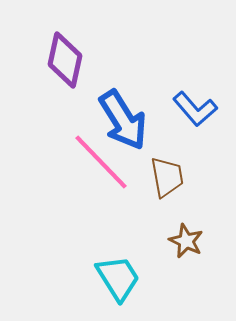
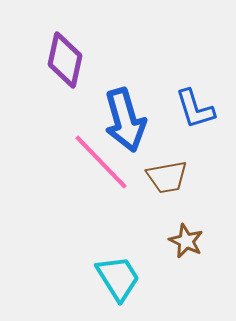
blue L-shape: rotated 24 degrees clockwise
blue arrow: moved 2 px right; rotated 16 degrees clockwise
brown trapezoid: rotated 90 degrees clockwise
